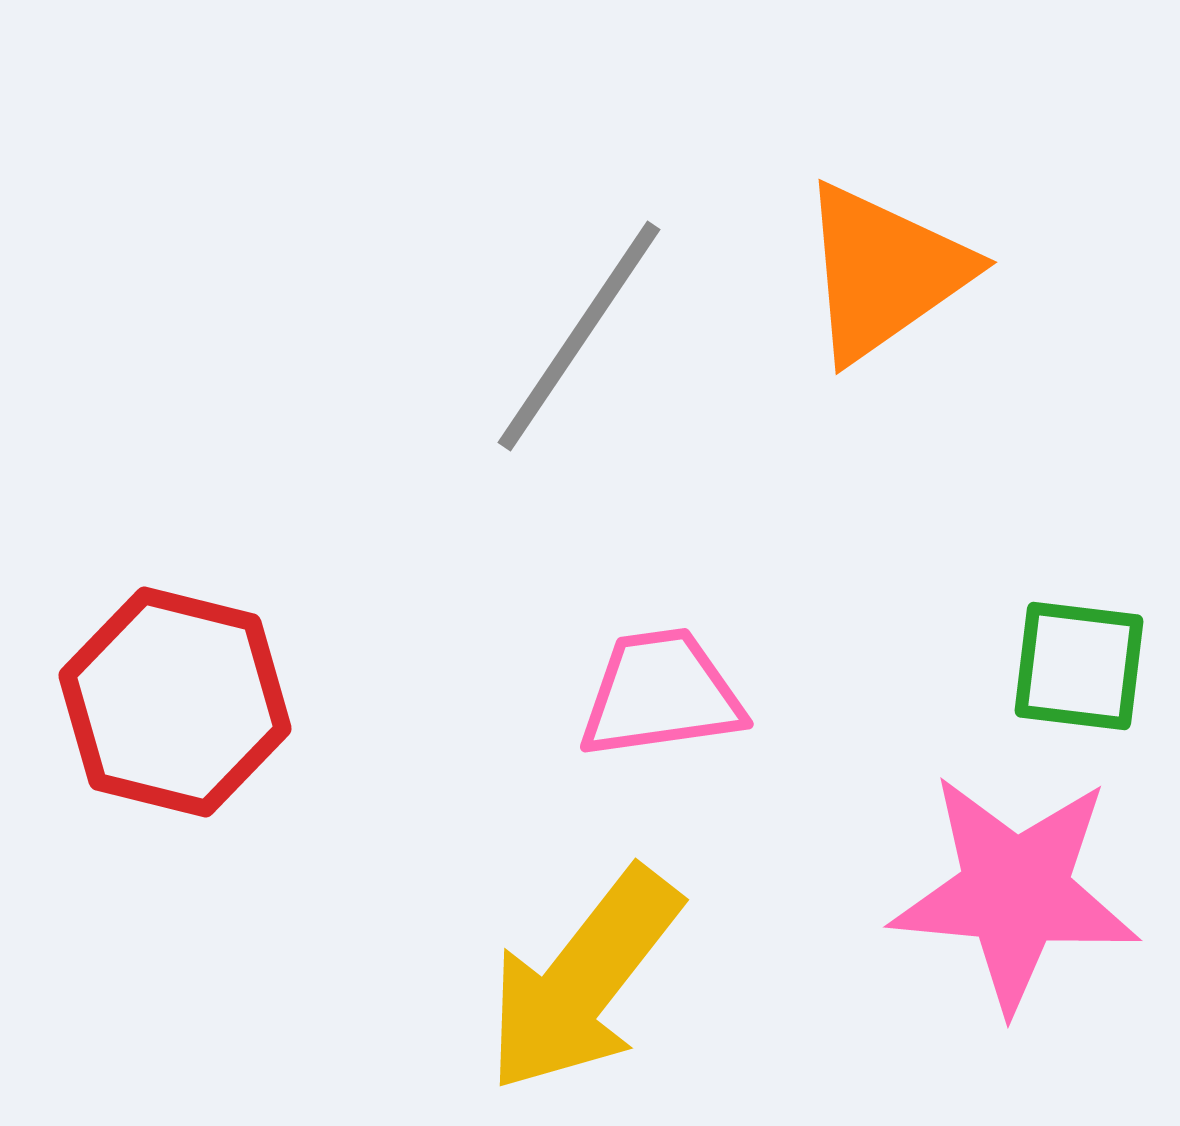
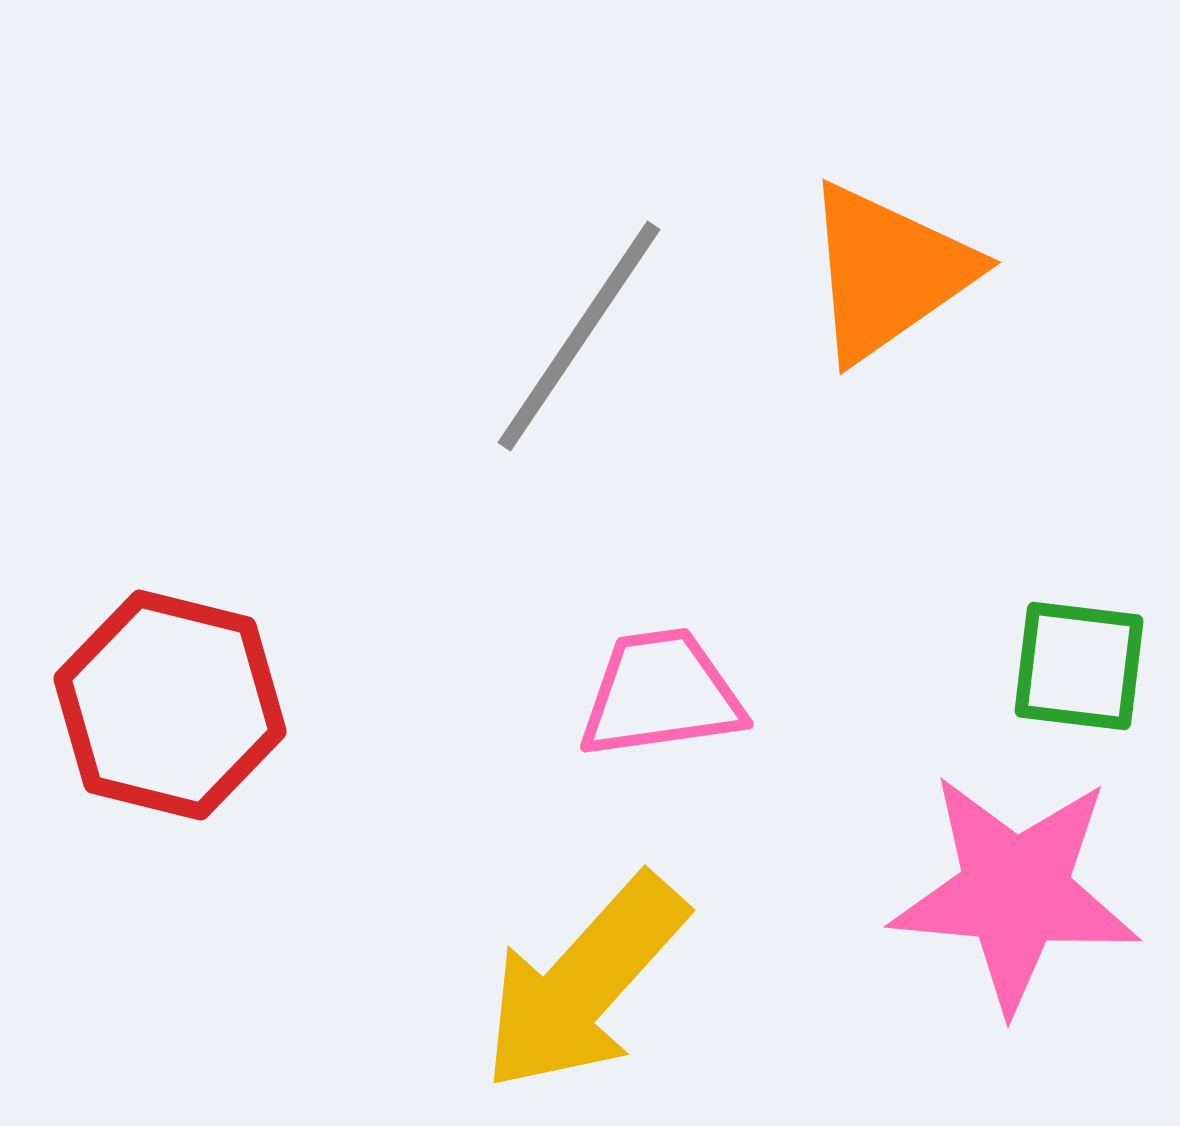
orange triangle: moved 4 px right
red hexagon: moved 5 px left, 3 px down
yellow arrow: moved 1 px right, 3 px down; rotated 4 degrees clockwise
